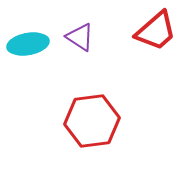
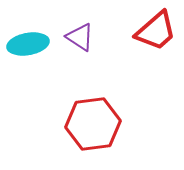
red hexagon: moved 1 px right, 3 px down
